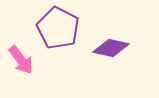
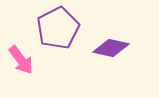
purple pentagon: rotated 18 degrees clockwise
